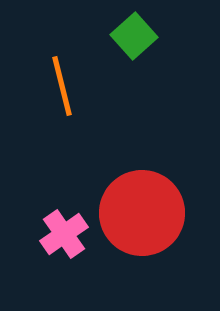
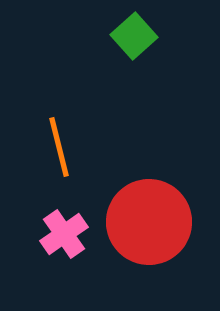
orange line: moved 3 px left, 61 px down
red circle: moved 7 px right, 9 px down
